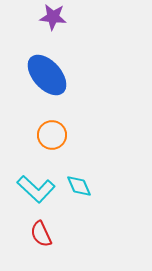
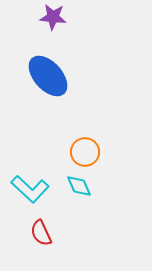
blue ellipse: moved 1 px right, 1 px down
orange circle: moved 33 px right, 17 px down
cyan L-shape: moved 6 px left
red semicircle: moved 1 px up
